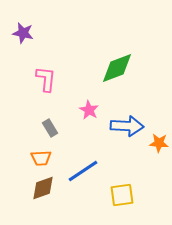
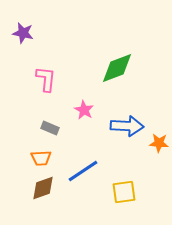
pink star: moved 5 px left
gray rectangle: rotated 36 degrees counterclockwise
yellow square: moved 2 px right, 3 px up
